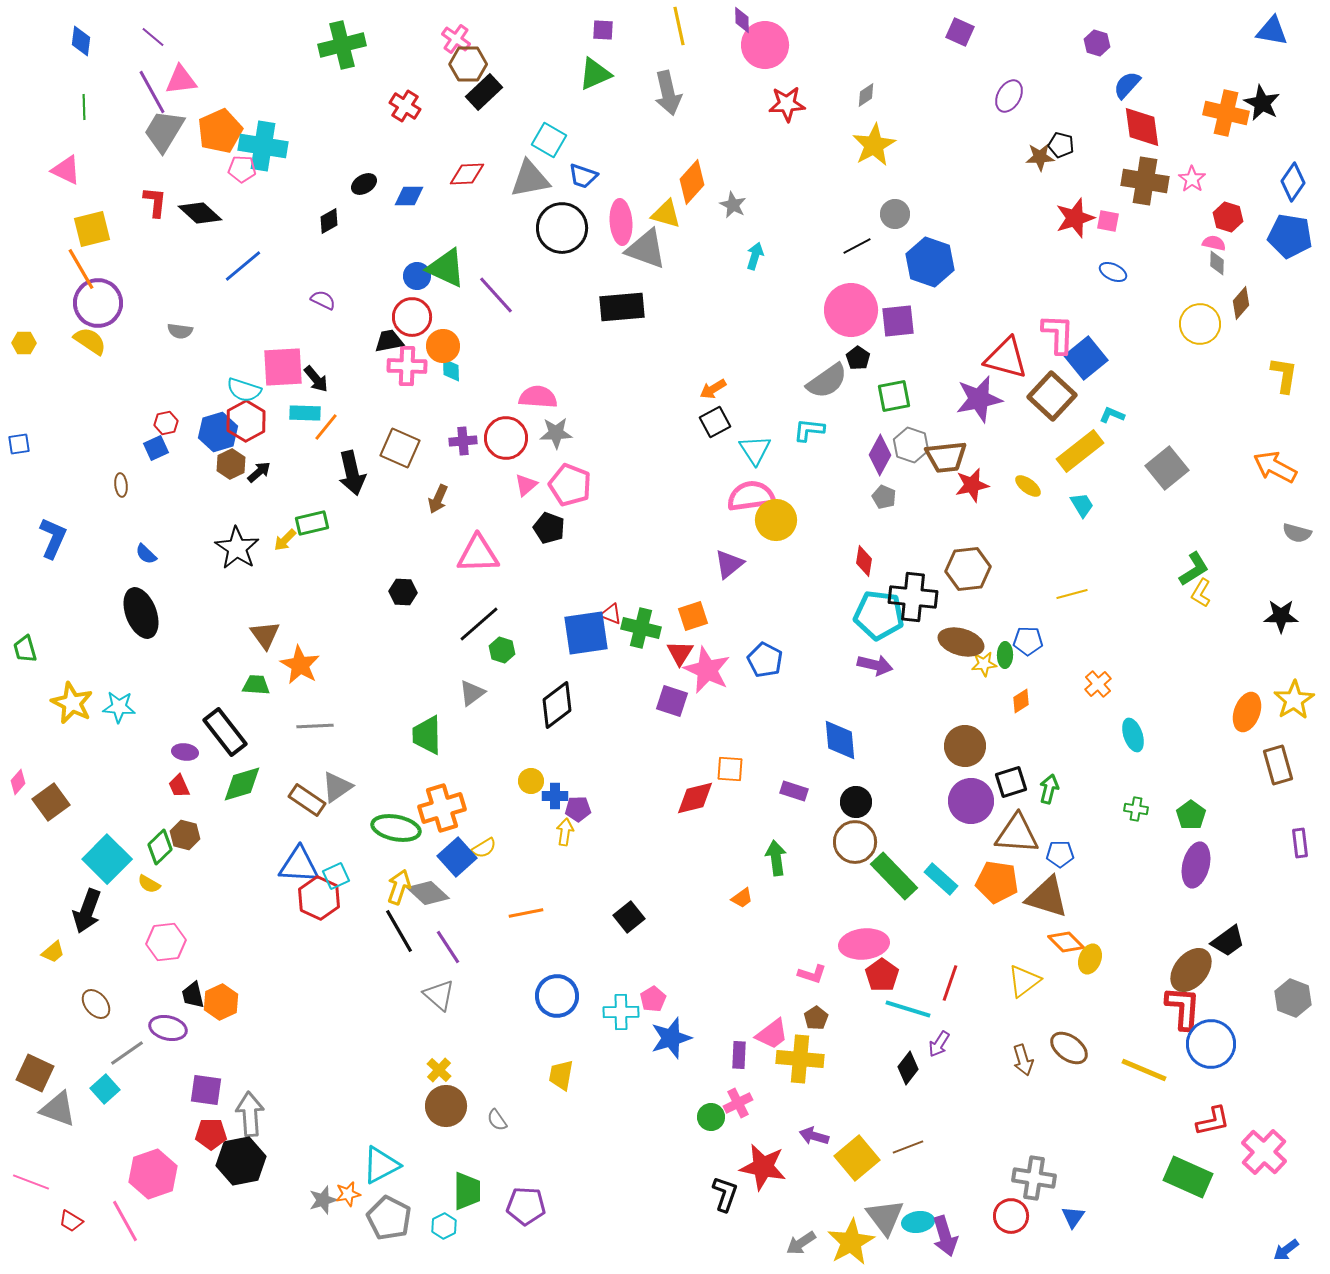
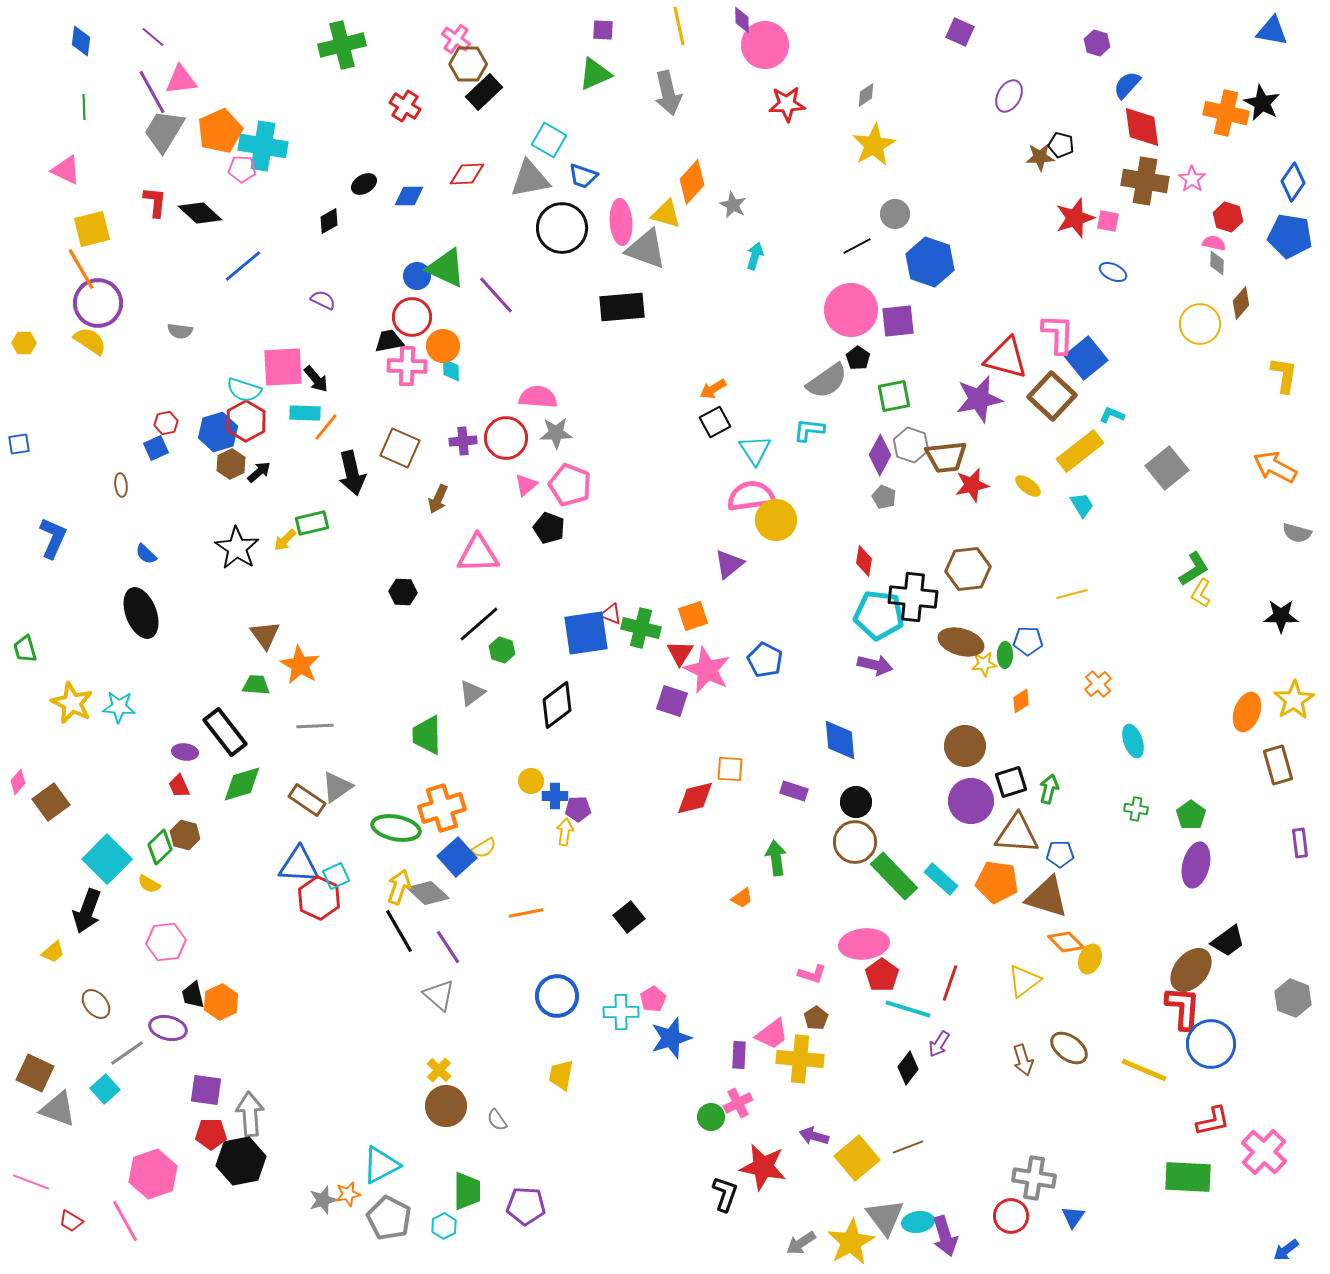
cyan ellipse at (1133, 735): moved 6 px down
green rectangle at (1188, 1177): rotated 21 degrees counterclockwise
